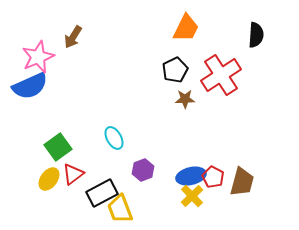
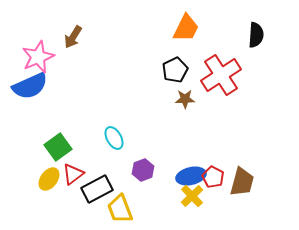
black rectangle: moved 5 px left, 4 px up
